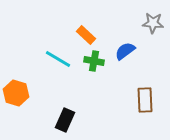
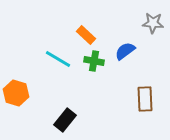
brown rectangle: moved 1 px up
black rectangle: rotated 15 degrees clockwise
